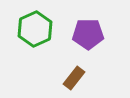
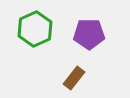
purple pentagon: moved 1 px right
